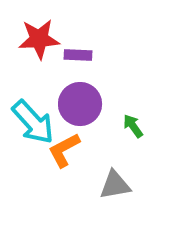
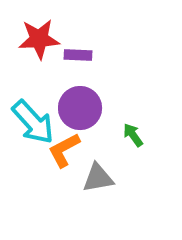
purple circle: moved 4 px down
green arrow: moved 9 px down
gray triangle: moved 17 px left, 7 px up
